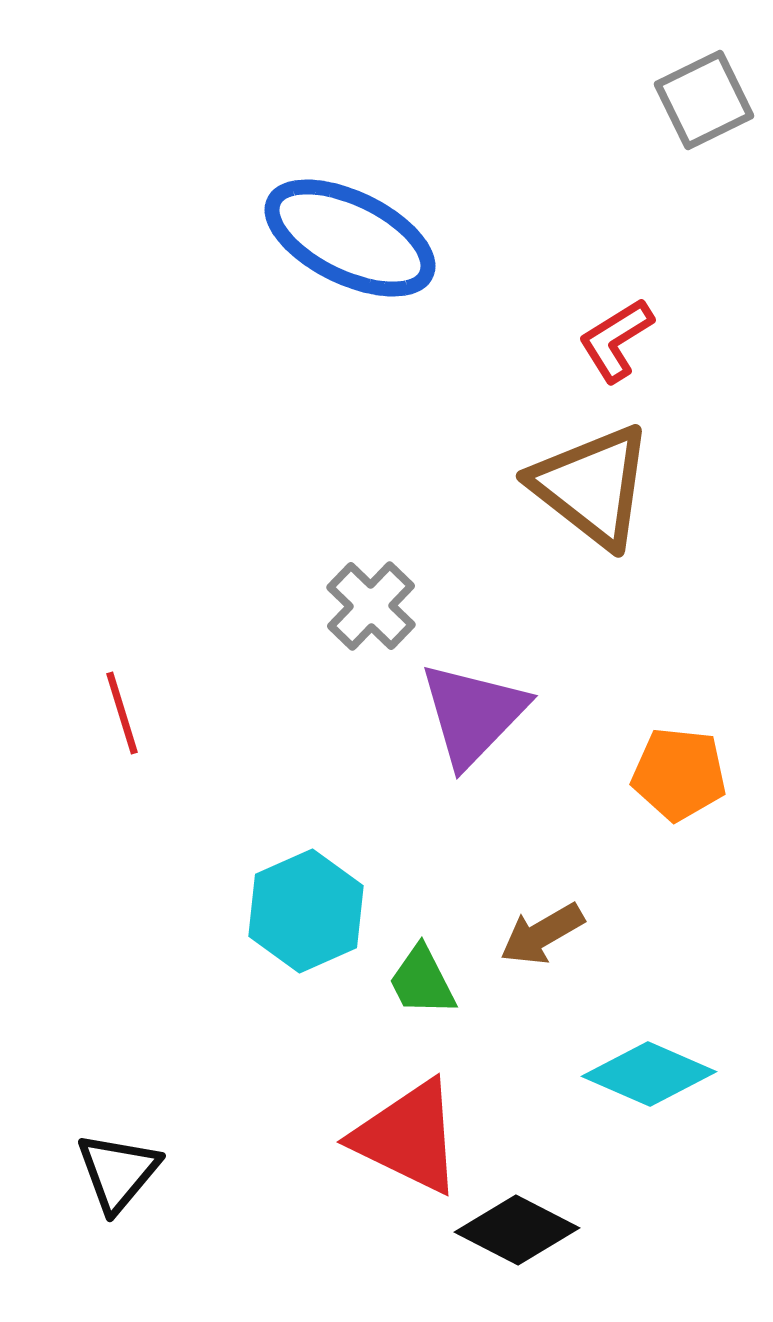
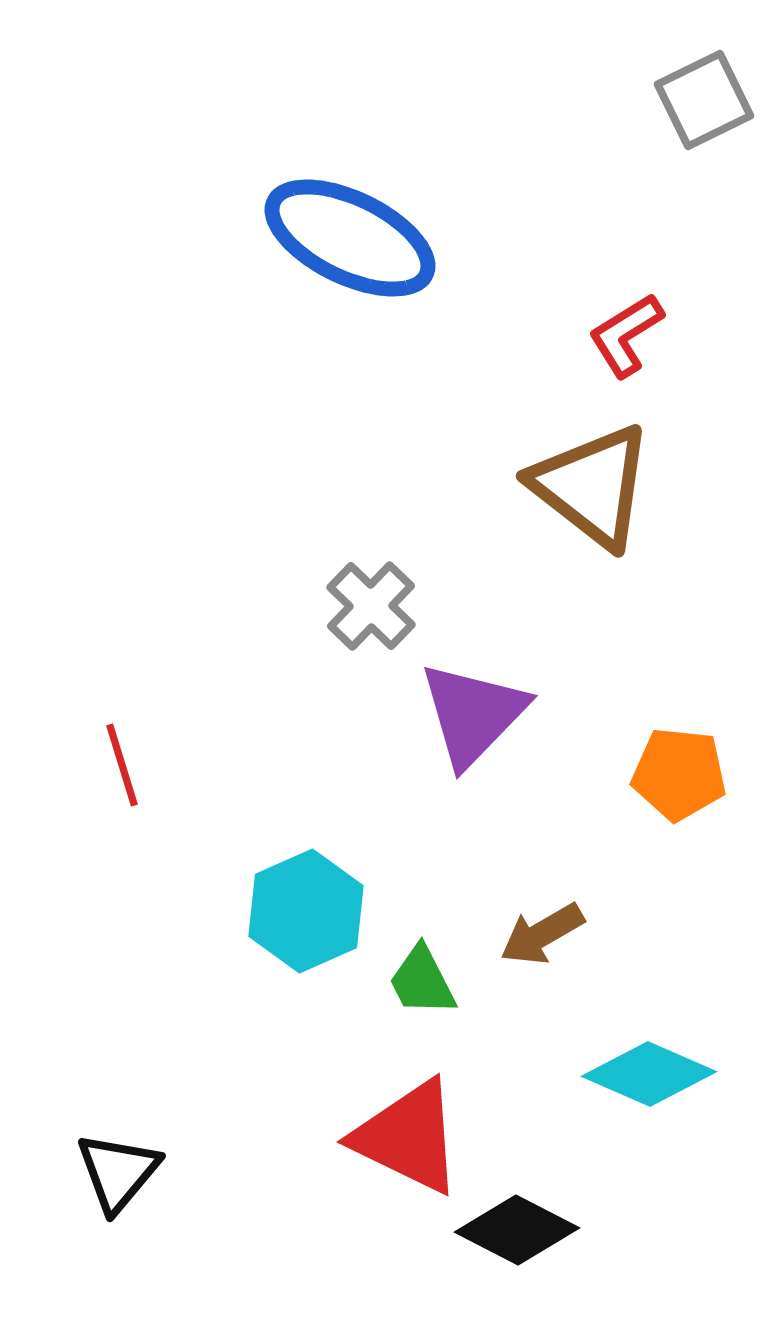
red L-shape: moved 10 px right, 5 px up
red line: moved 52 px down
